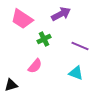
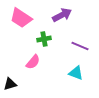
purple arrow: moved 1 px right, 1 px down
pink trapezoid: moved 1 px left, 1 px up
green cross: rotated 16 degrees clockwise
pink semicircle: moved 2 px left, 4 px up
black triangle: moved 1 px left, 1 px up
